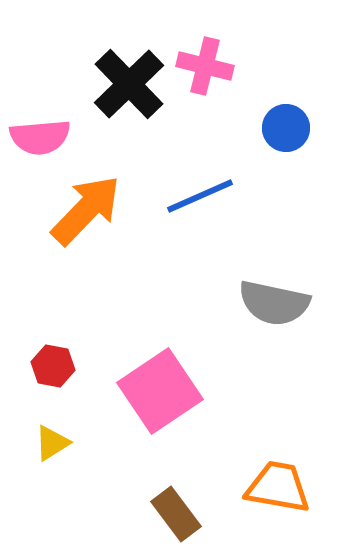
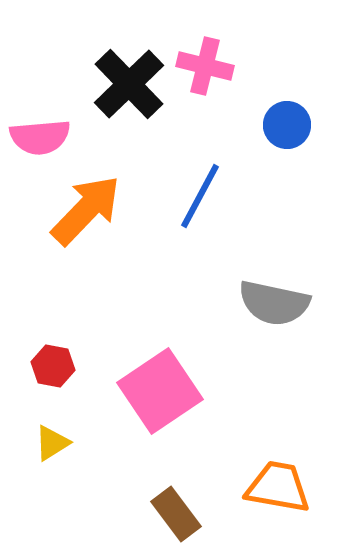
blue circle: moved 1 px right, 3 px up
blue line: rotated 38 degrees counterclockwise
